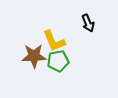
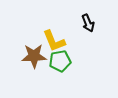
green pentagon: moved 2 px right
